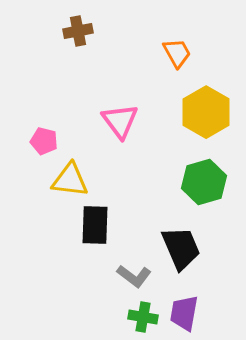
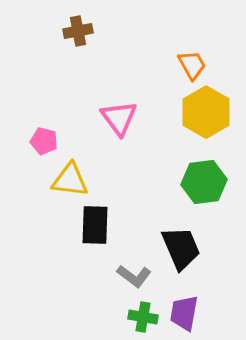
orange trapezoid: moved 15 px right, 12 px down
pink triangle: moved 1 px left, 3 px up
green hexagon: rotated 9 degrees clockwise
